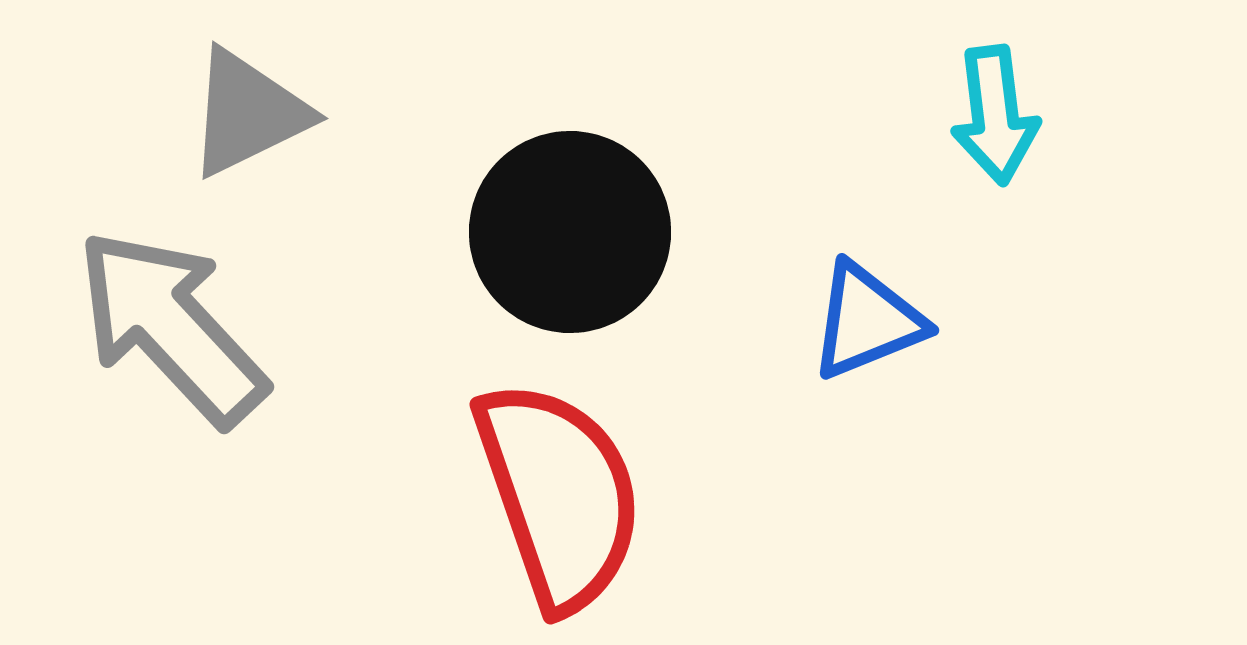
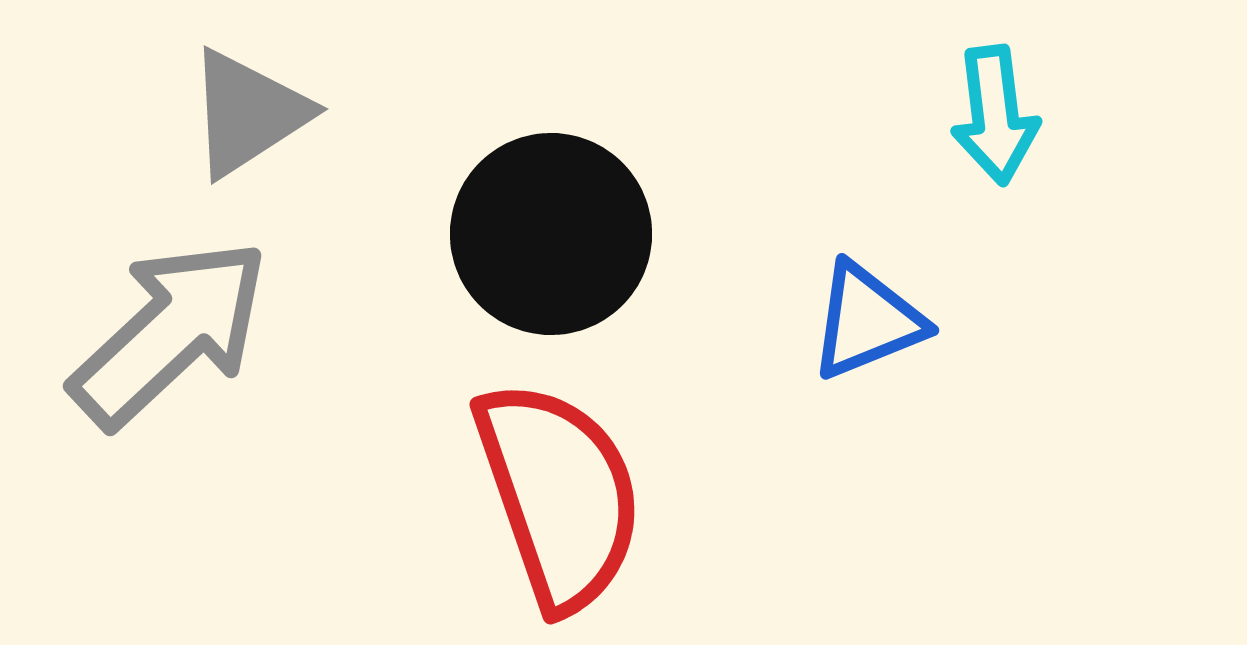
gray triangle: rotated 7 degrees counterclockwise
black circle: moved 19 px left, 2 px down
gray arrow: moved 1 px left, 6 px down; rotated 90 degrees clockwise
